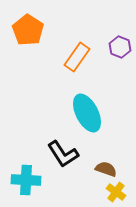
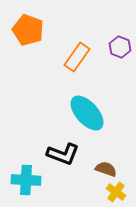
orange pentagon: rotated 12 degrees counterclockwise
cyan ellipse: rotated 15 degrees counterclockwise
black L-shape: rotated 36 degrees counterclockwise
